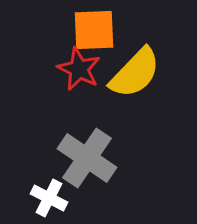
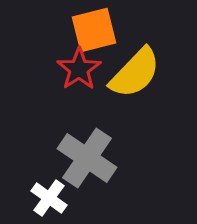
orange square: rotated 12 degrees counterclockwise
red star: rotated 12 degrees clockwise
white cross: rotated 9 degrees clockwise
